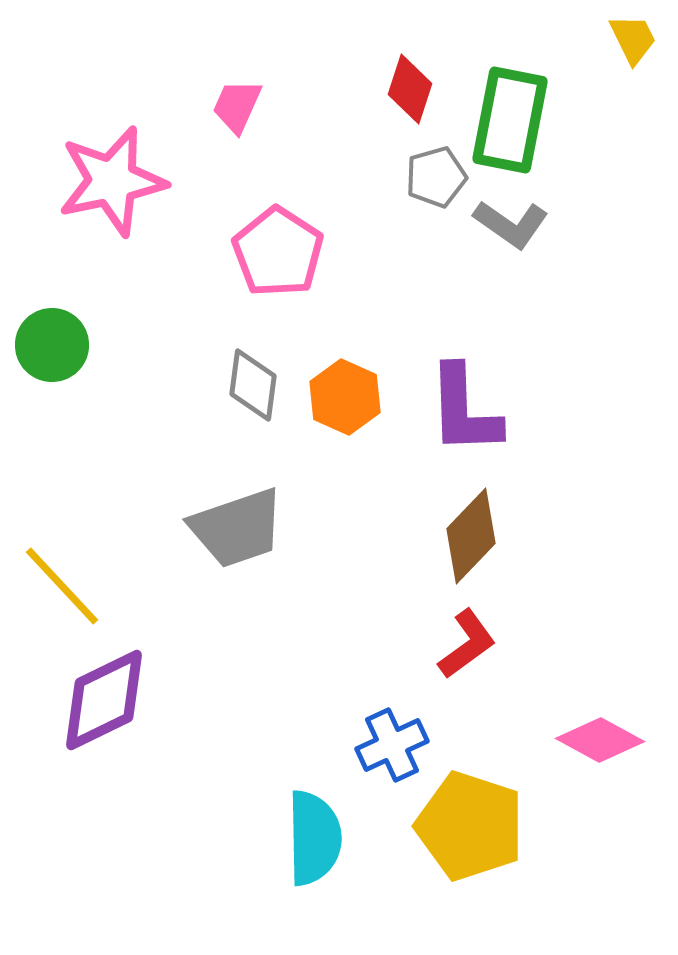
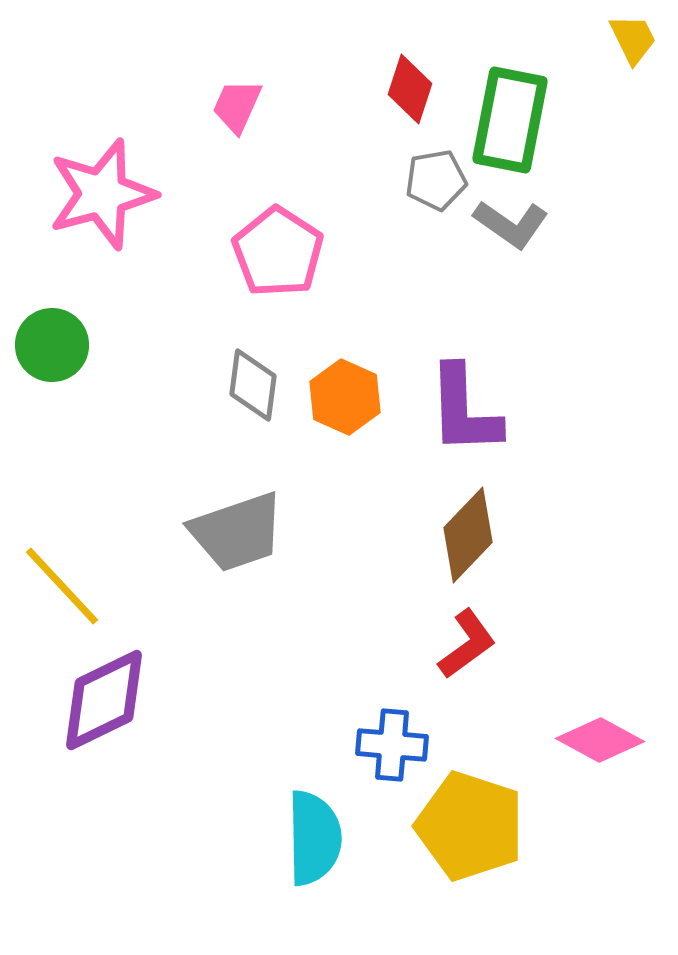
gray pentagon: moved 3 px down; rotated 6 degrees clockwise
pink star: moved 10 px left, 13 px down; rotated 3 degrees counterclockwise
gray trapezoid: moved 4 px down
brown diamond: moved 3 px left, 1 px up
blue cross: rotated 30 degrees clockwise
